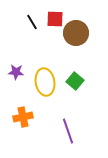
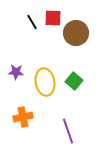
red square: moved 2 px left, 1 px up
green square: moved 1 px left
